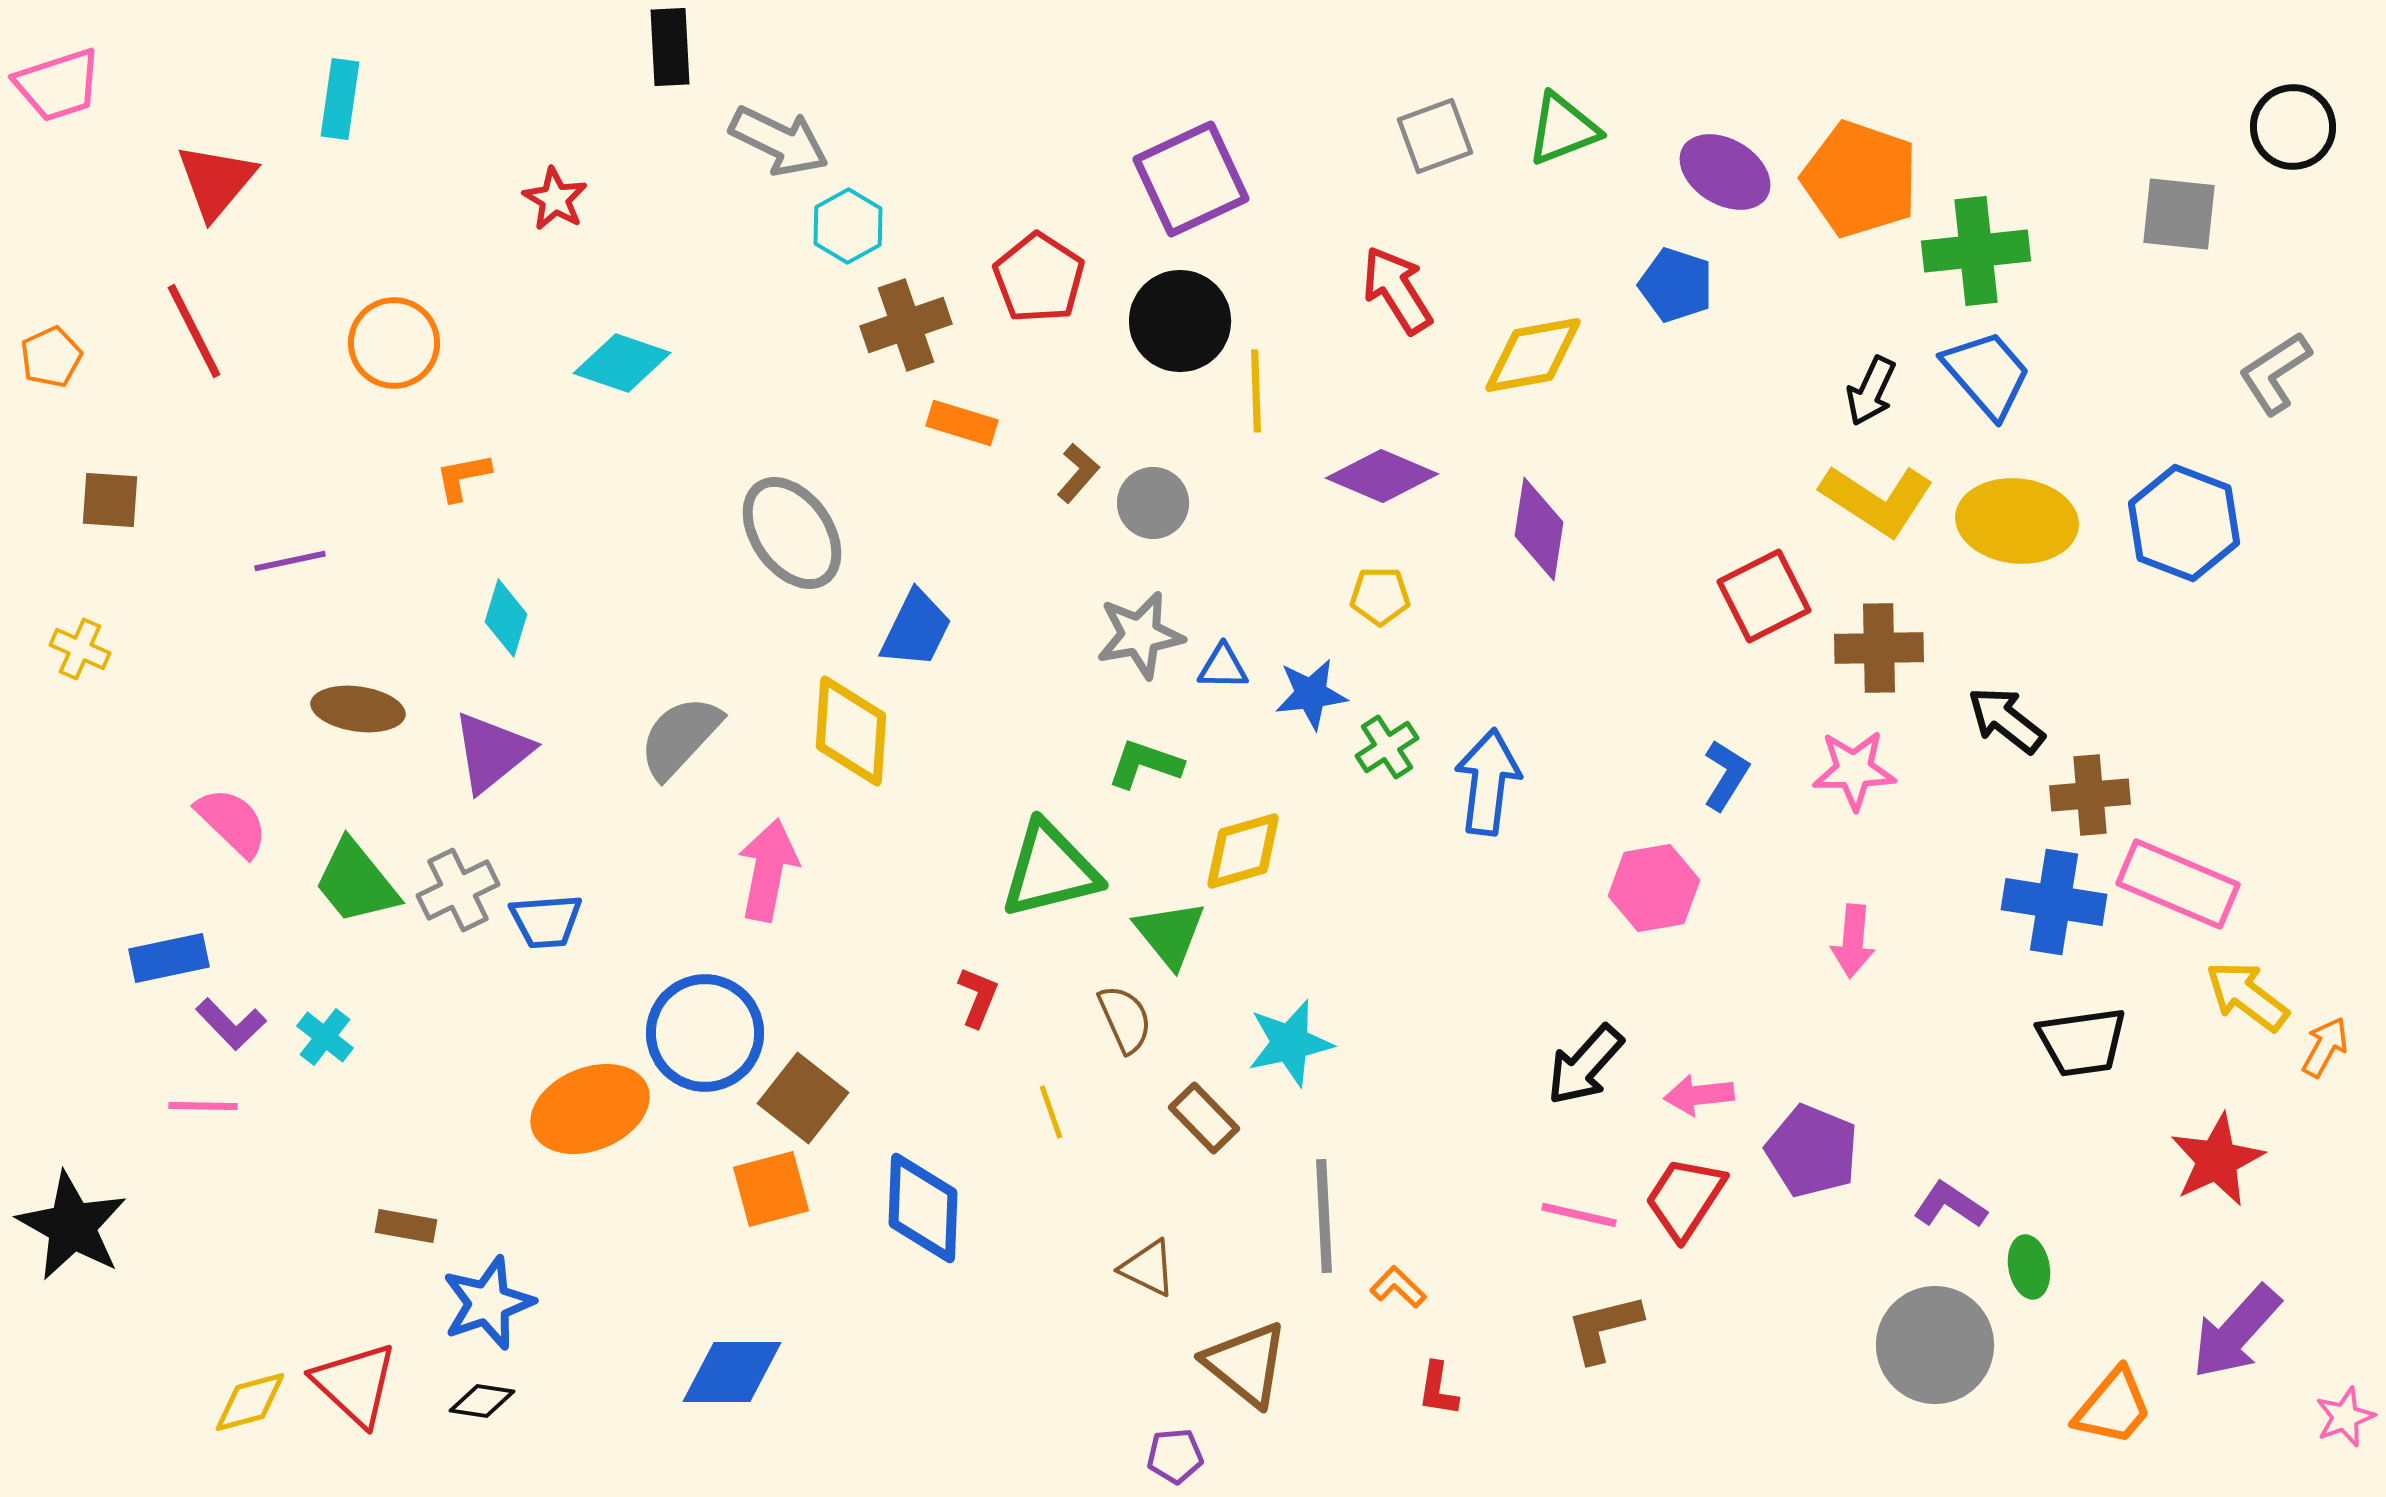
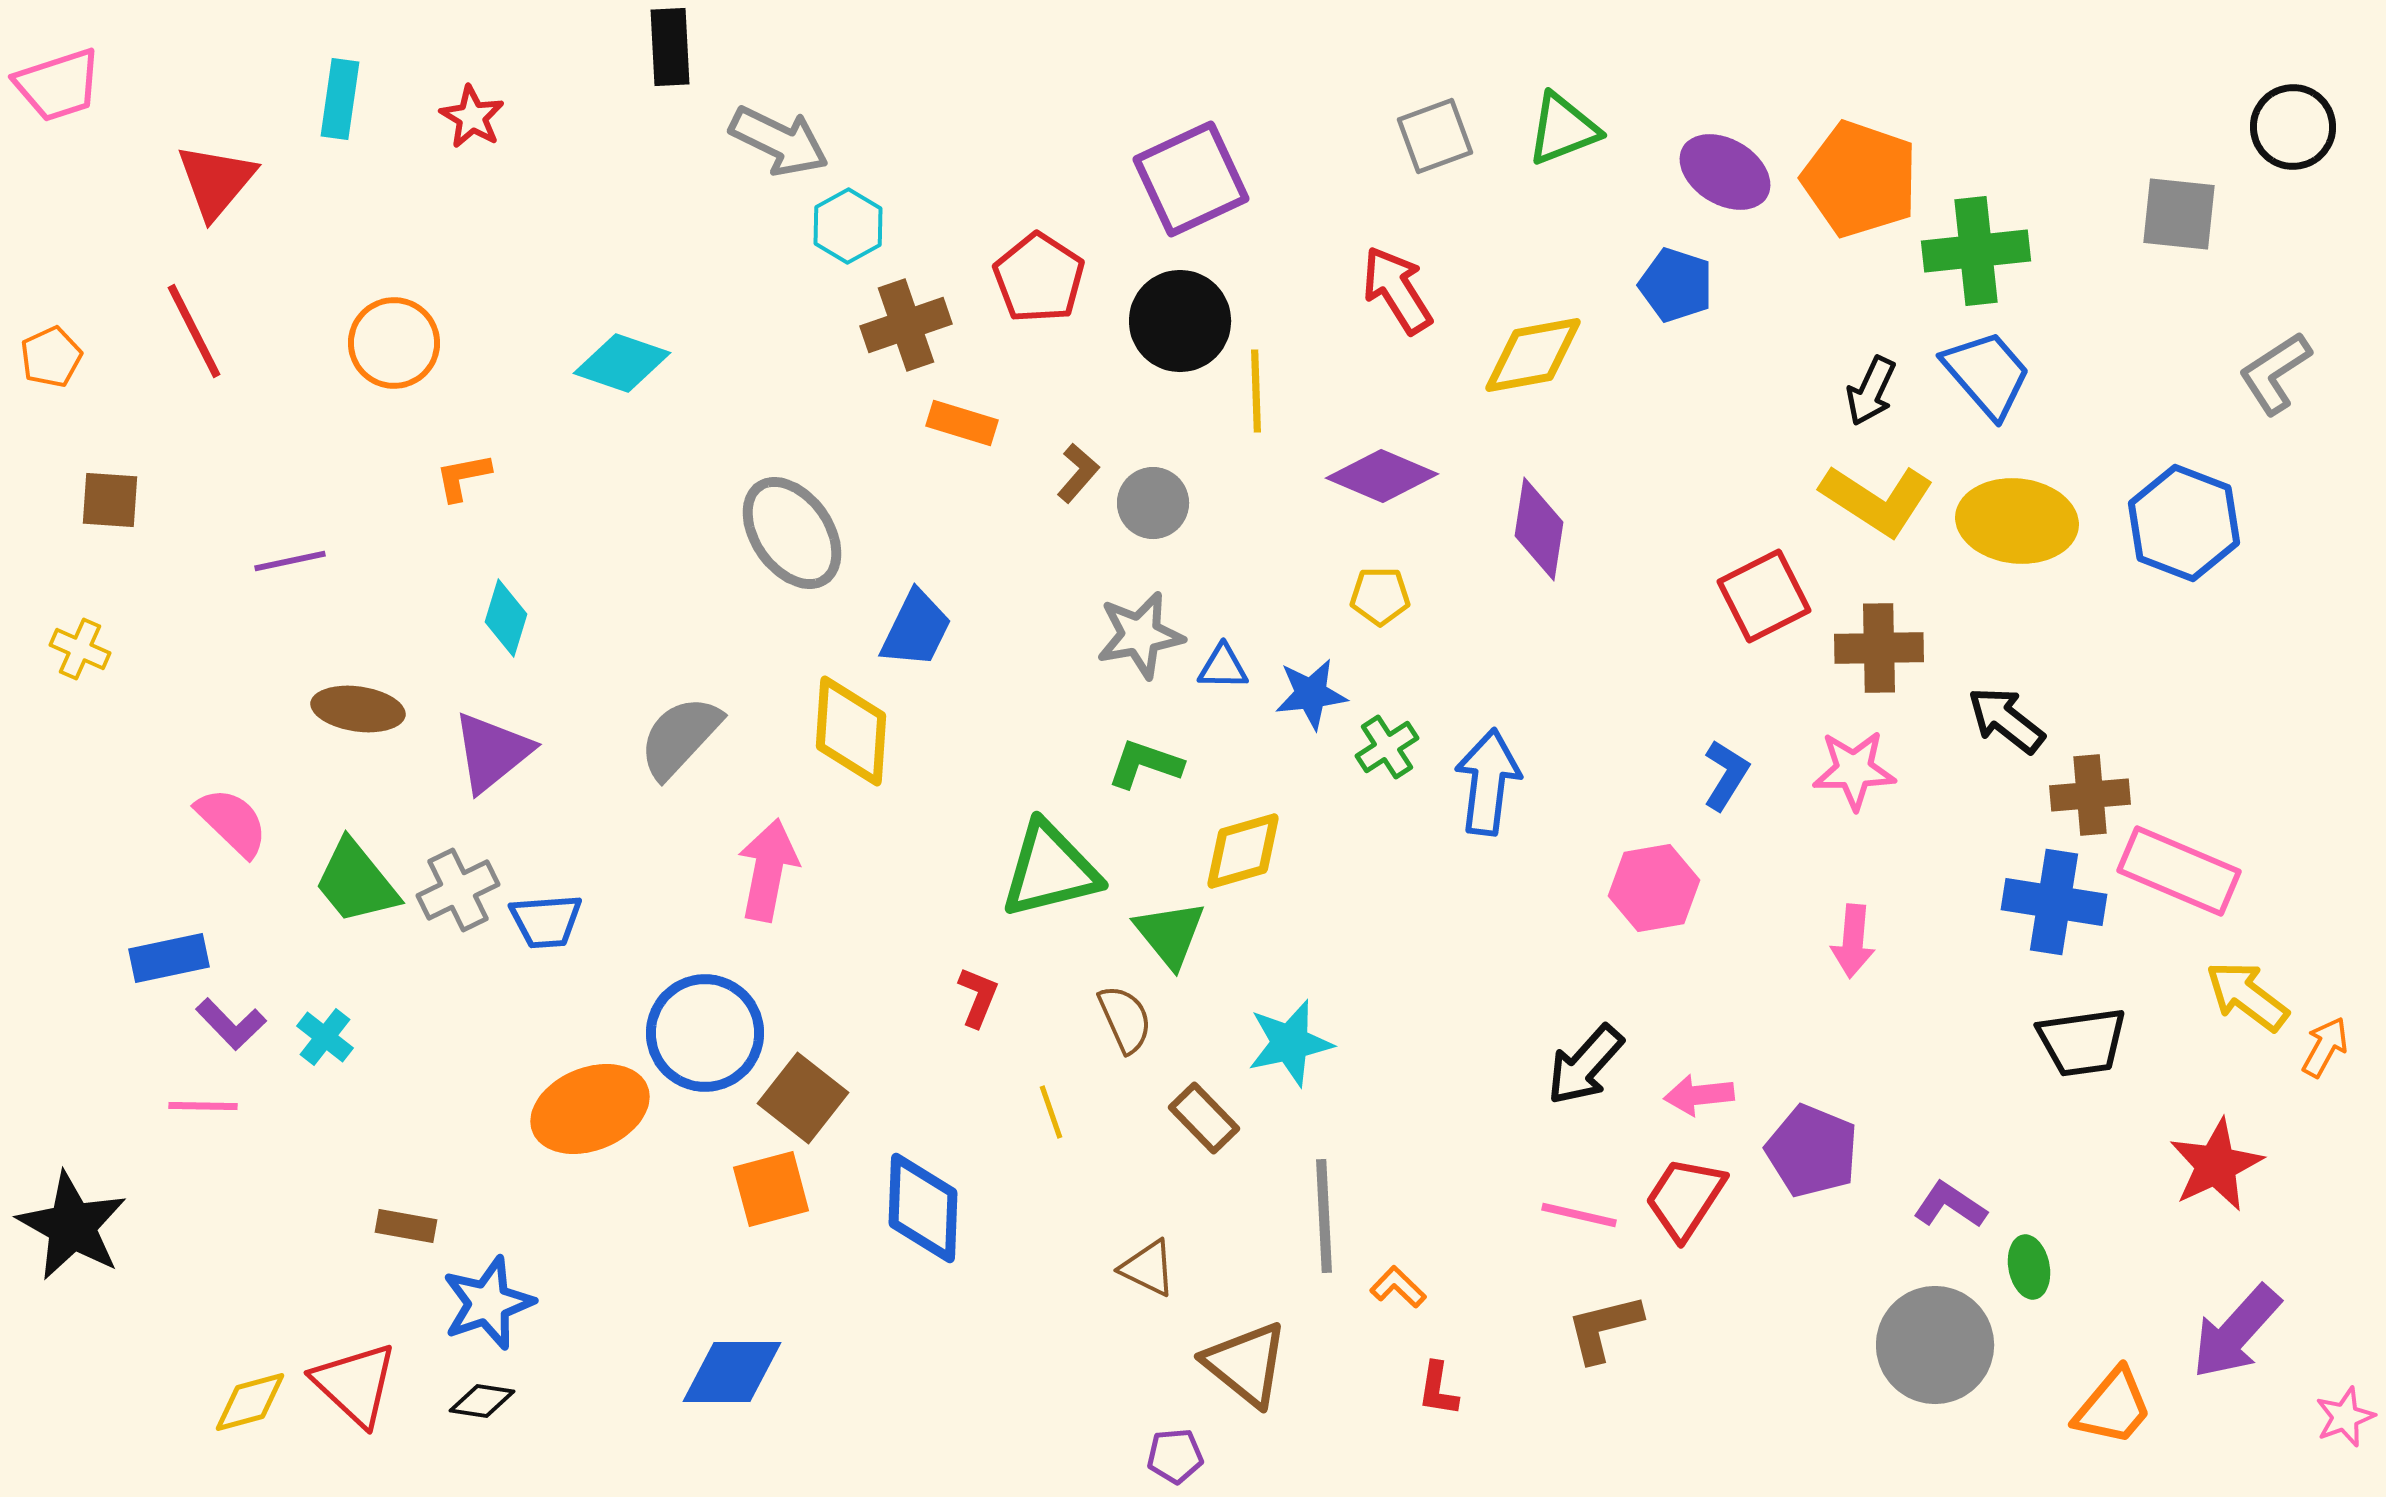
red star at (555, 199): moved 83 px left, 82 px up
pink rectangle at (2178, 884): moved 1 px right, 13 px up
red star at (2217, 1160): moved 1 px left, 5 px down
